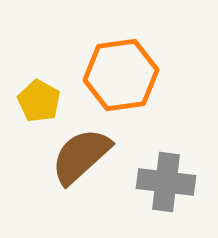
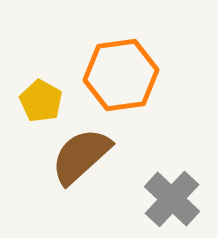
yellow pentagon: moved 2 px right
gray cross: moved 6 px right, 17 px down; rotated 36 degrees clockwise
